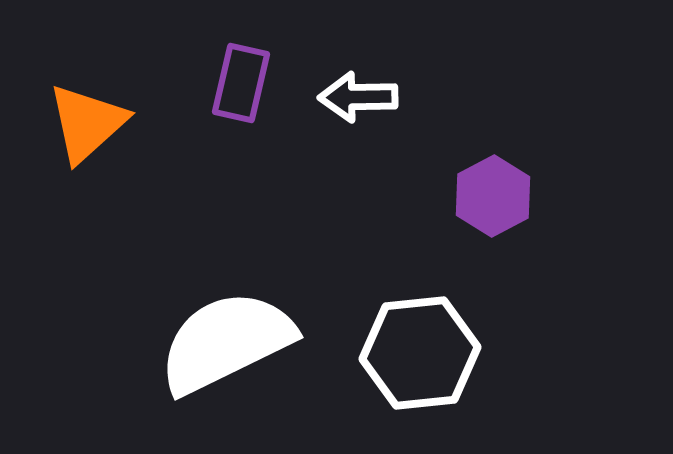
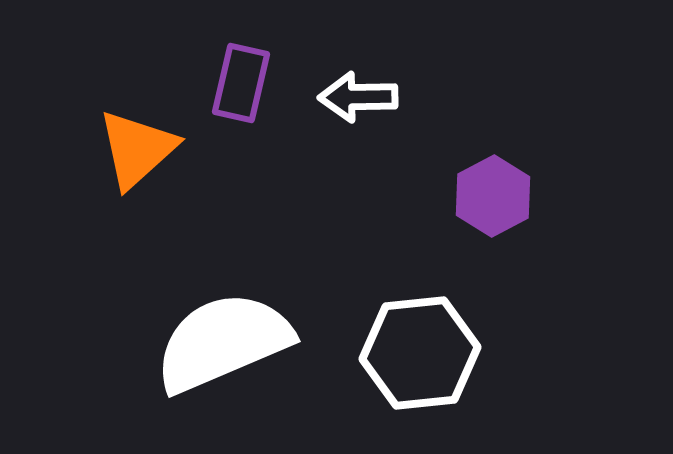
orange triangle: moved 50 px right, 26 px down
white semicircle: moved 3 px left; rotated 3 degrees clockwise
